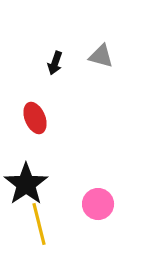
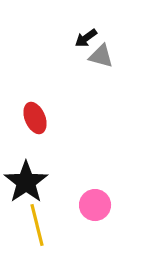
black arrow: moved 31 px right, 25 px up; rotated 35 degrees clockwise
black star: moved 2 px up
pink circle: moved 3 px left, 1 px down
yellow line: moved 2 px left, 1 px down
